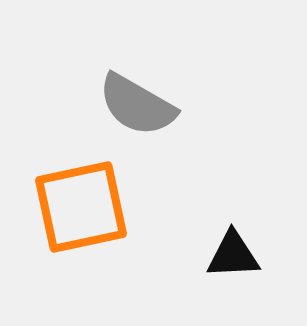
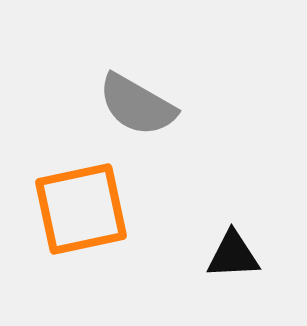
orange square: moved 2 px down
